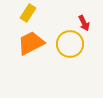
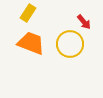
red arrow: moved 1 px up; rotated 14 degrees counterclockwise
orange trapezoid: rotated 48 degrees clockwise
